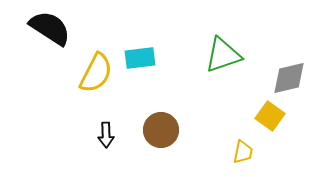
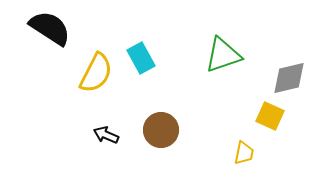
cyan rectangle: moved 1 px right; rotated 68 degrees clockwise
yellow square: rotated 12 degrees counterclockwise
black arrow: rotated 115 degrees clockwise
yellow trapezoid: moved 1 px right, 1 px down
